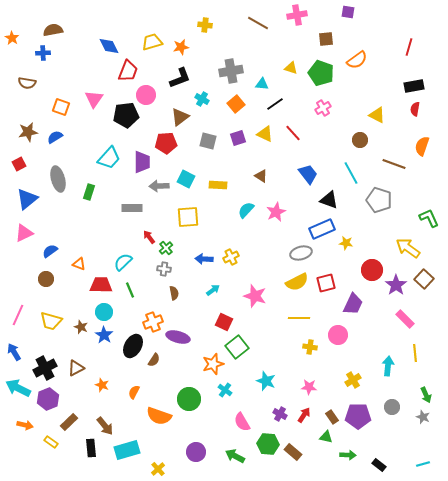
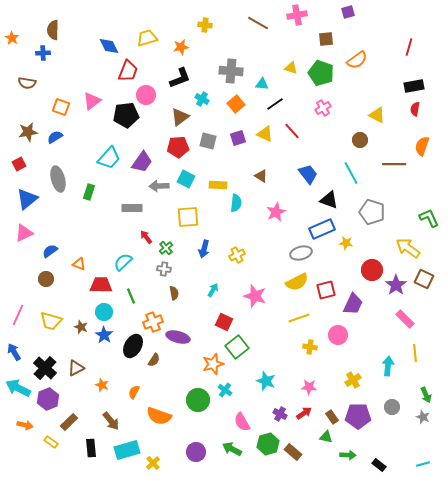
purple square at (348, 12): rotated 24 degrees counterclockwise
brown semicircle at (53, 30): rotated 78 degrees counterclockwise
yellow trapezoid at (152, 42): moved 5 px left, 4 px up
gray cross at (231, 71): rotated 15 degrees clockwise
pink triangle at (94, 99): moved 2 px left, 2 px down; rotated 18 degrees clockwise
red line at (293, 133): moved 1 px left, 2 px up
red pentagon at (166, 143): moved 12 px right, 4 px down
purple trapezoid at (142, 162): rotated 35 degrees clockwise
brown line at (394, 164): rotated 20 degrees counterclockwise
gray pentagon at (379, 200): moved 7 px left, 12 px down
cyan semicircle at (246, 210): moved 10 px left, 7 px up; rotated 144 degrees clockwise
red arrow at (149, 237): moved 3 px left
yellow cross at (231, 257): moved 6 px right, 2 px up
blue arrow at (204, 259): moved 10 px up; rotated 78 degrees counterclockwise
brown square at (424, 279): rotated 18 degrees counterclockwise
red square at (326, 283): moved 7 px down
green line at (130, 290): moved 1 px right, 6 px down
cyan arrow at (213, 290): rotated 24 degrees counterclockwise
yellow line at (299, 318): rotated 20 degrees counterclockwise
black cross at (45, 368): rotated 20 degrees counterclockwise
green circle at (189, 399): moved 9 px right, 1 px down
red arrow at (304, 415): moved 2 px up; rotated 21 degrees clockwise
brown arrow at (105, 426): moved 6 px right, 5 px up
green hexagon at (268, 444): rotated 20 degrees counterclockwise
green arrow at (235, 456): moved 3 px left, 7 px up
yellow cross at (158, 469): moved 5 px left, 6 px up
